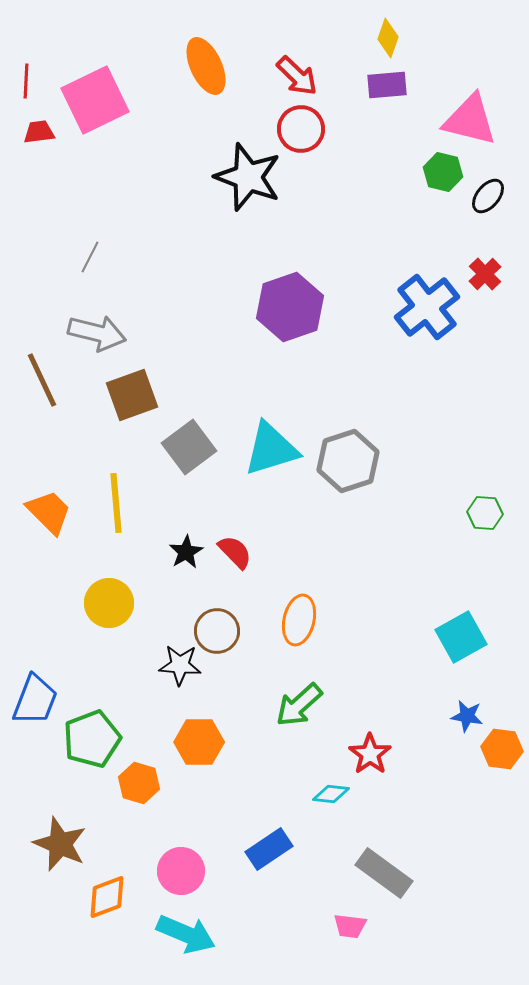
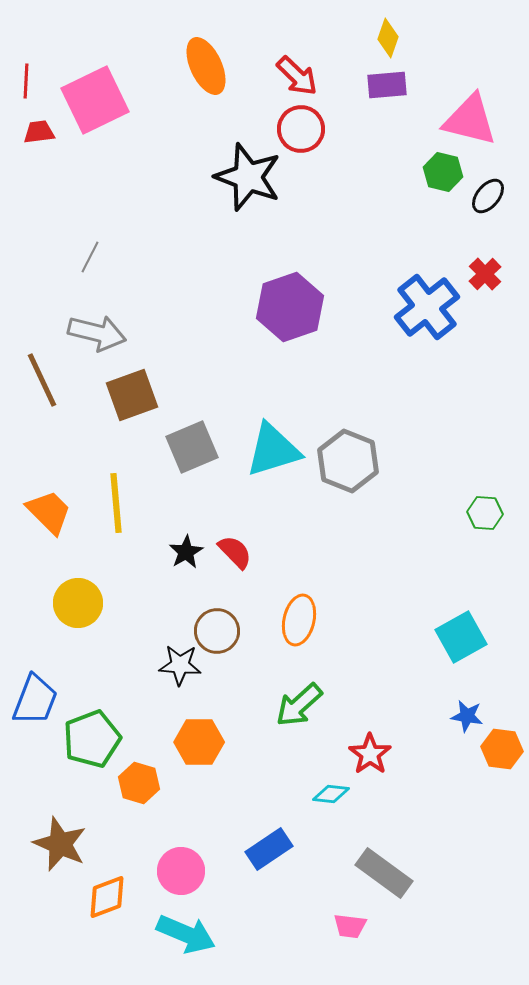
gray square at (189, 447): moved 3 px right; rotated 14 degrees clockwise
cyan triangle at (271, 449): moved 2 px right, 1 px down
gray hexagon at (348, 461): rotated 20 degrees counterclockwise
yellow circle at (109, 603): moved 31 px left
